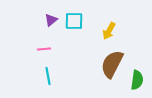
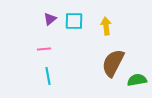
purple triangle: moved 1 px left, 1 px up
yellow arrow: moved 3 px left, 5 px up; rotated 144 degrees clockwise
brown semicircle: moved 1 px right, 1 px up
green semicircle: rotated 108 degrees counterclockwise
